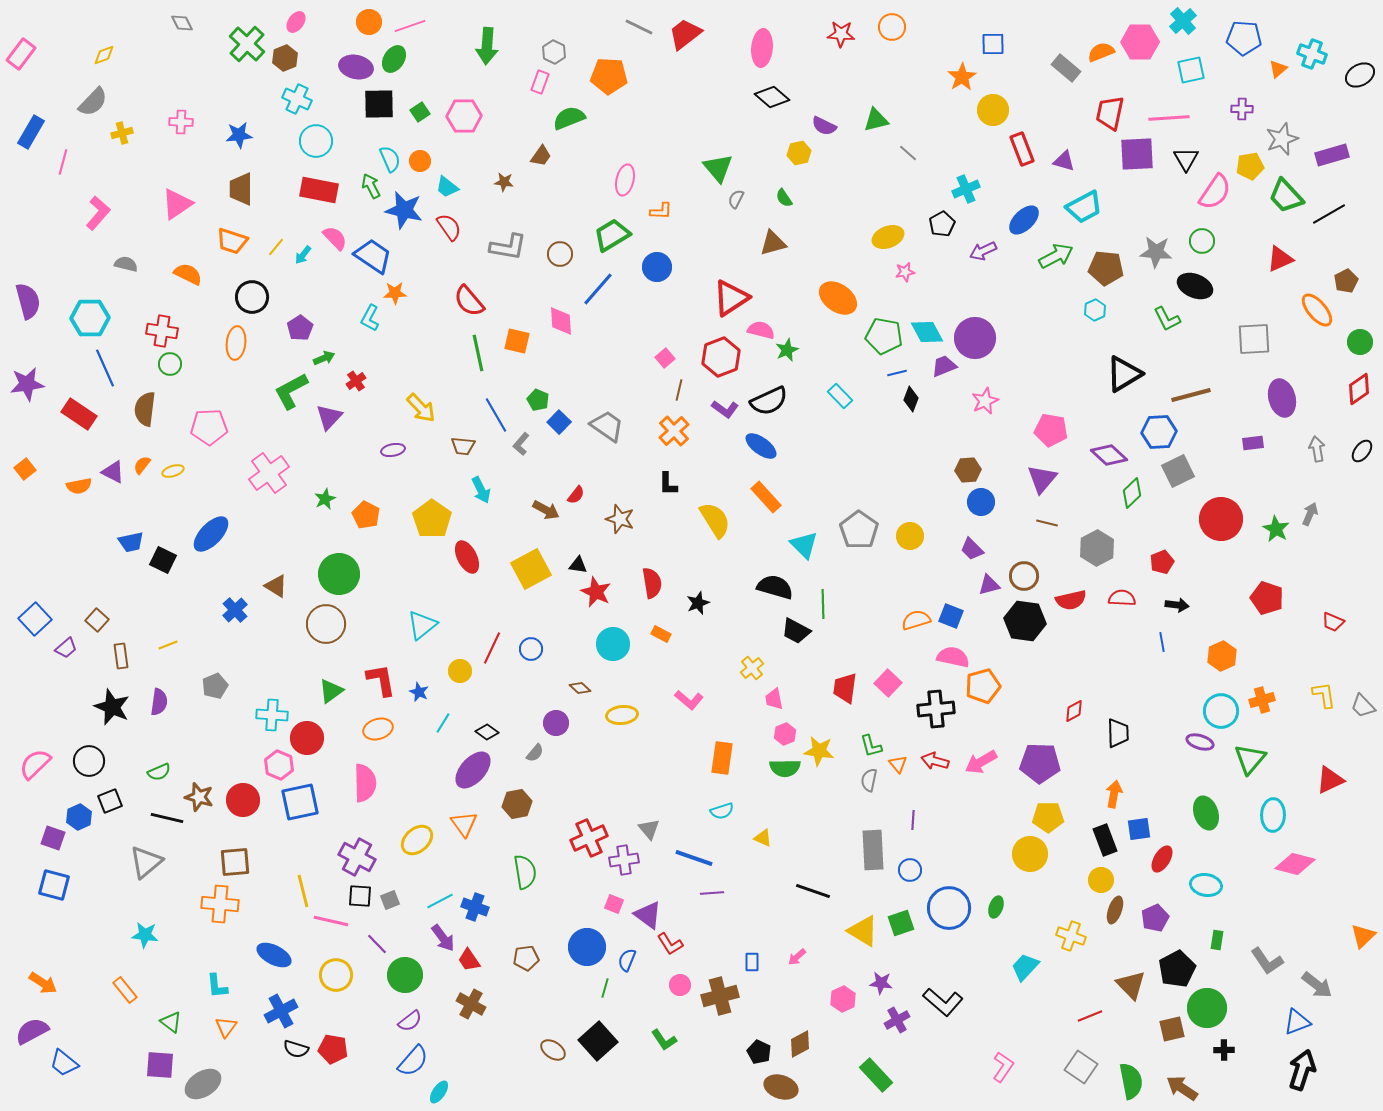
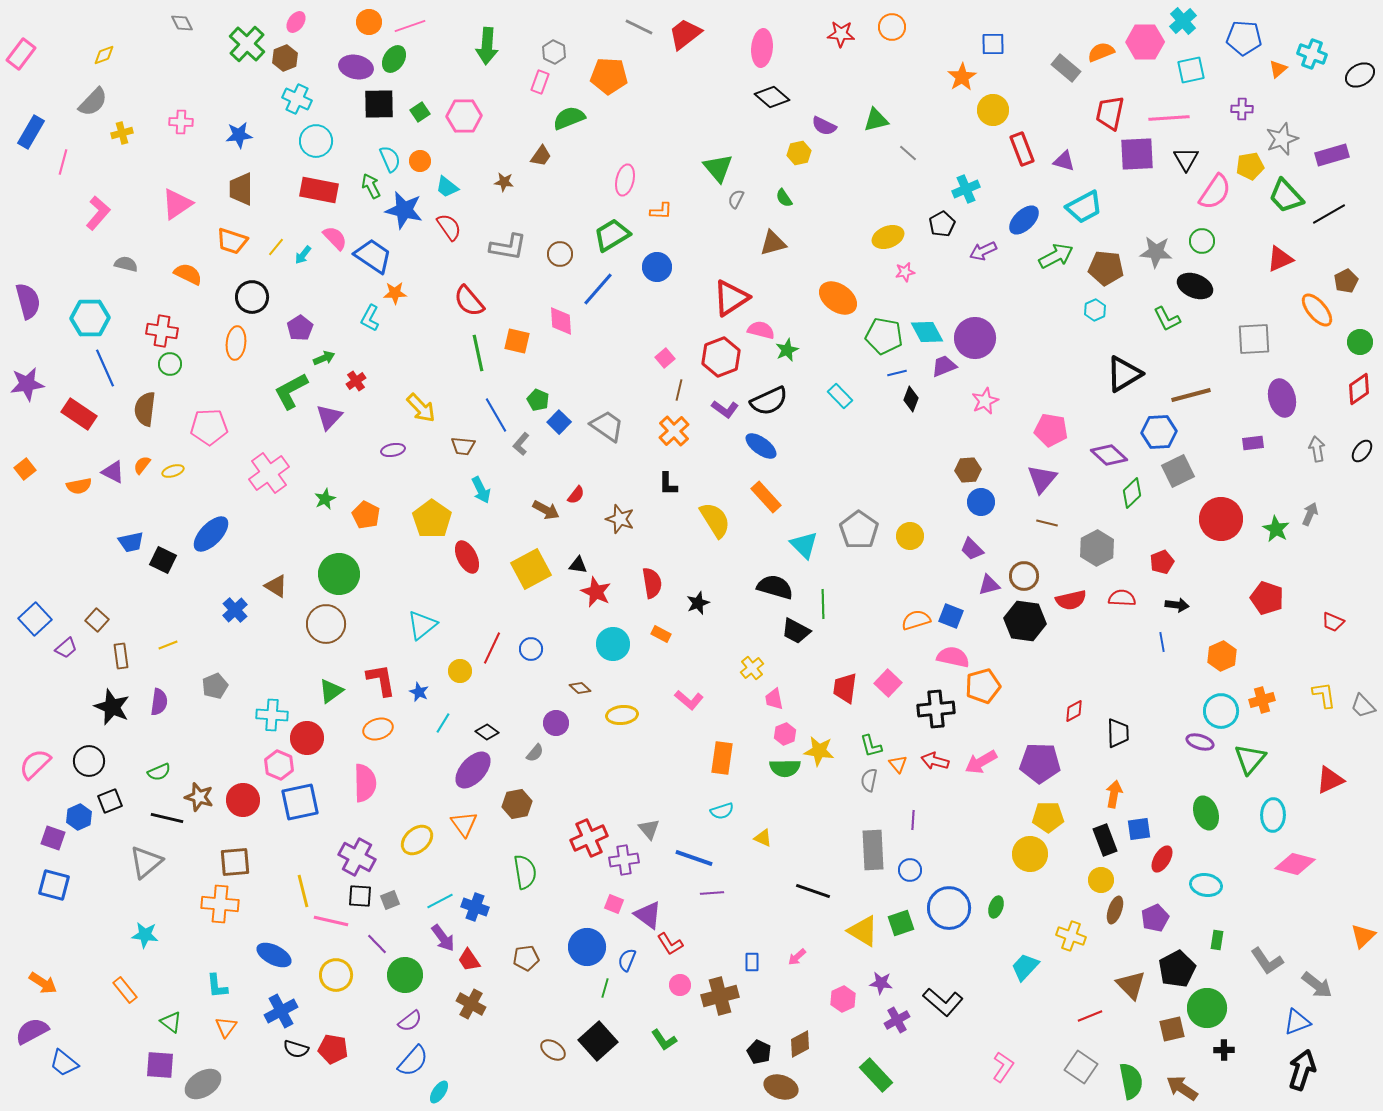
pink hexagon at (1140, 42): moved 5 px right
